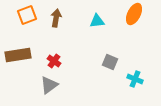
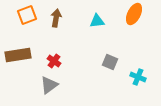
cyan cross: moved 3 px right, 2 px up
